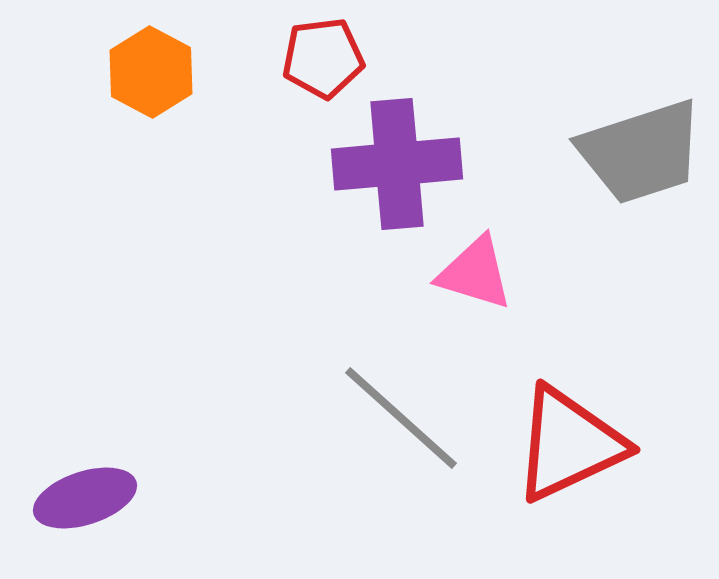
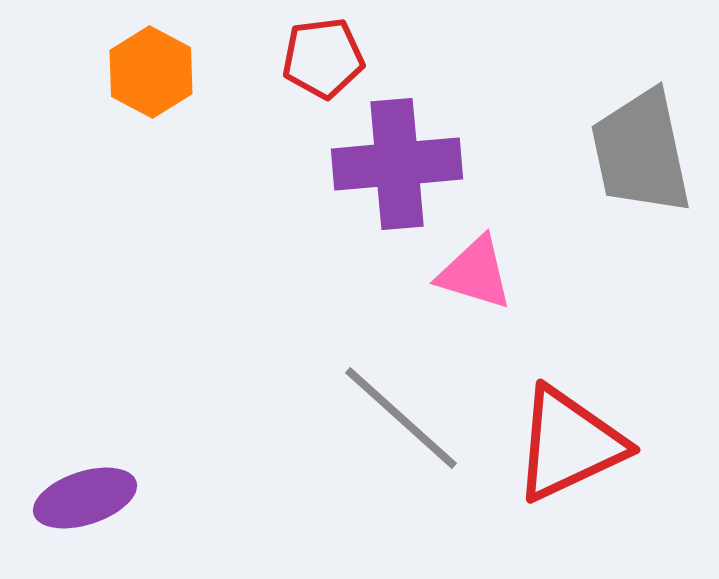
gray trapezoid: rotated 96 degrees clockwise
